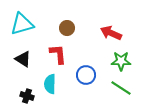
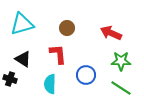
black cross: moved 17 px left, 17 px up
